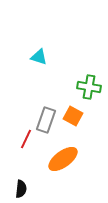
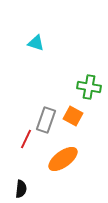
cyan triangle: moved 3 px left, 14 px up
